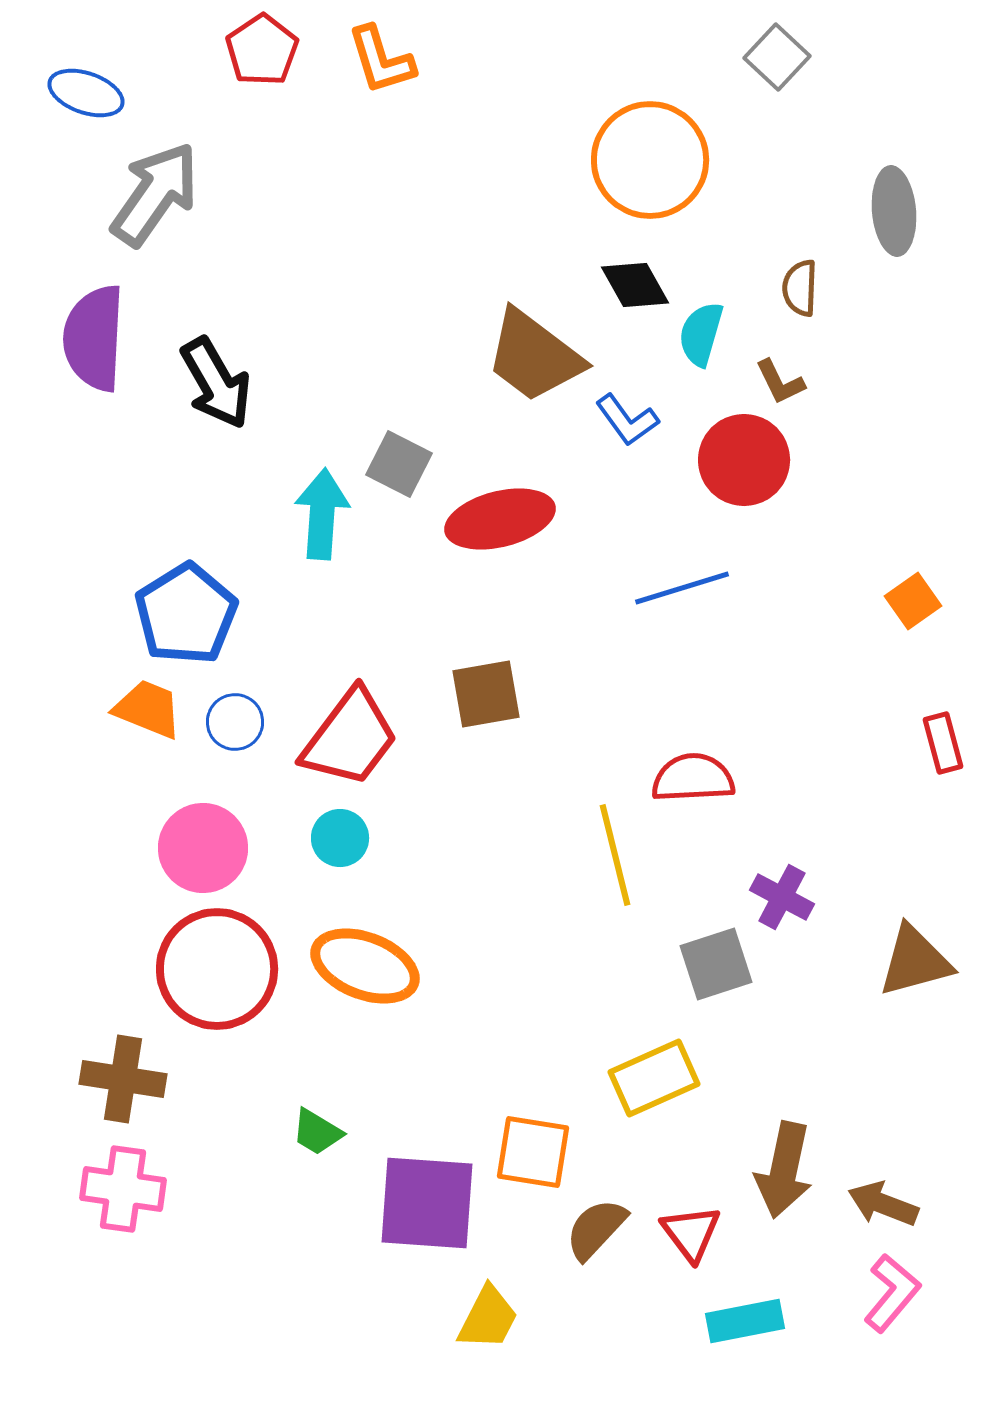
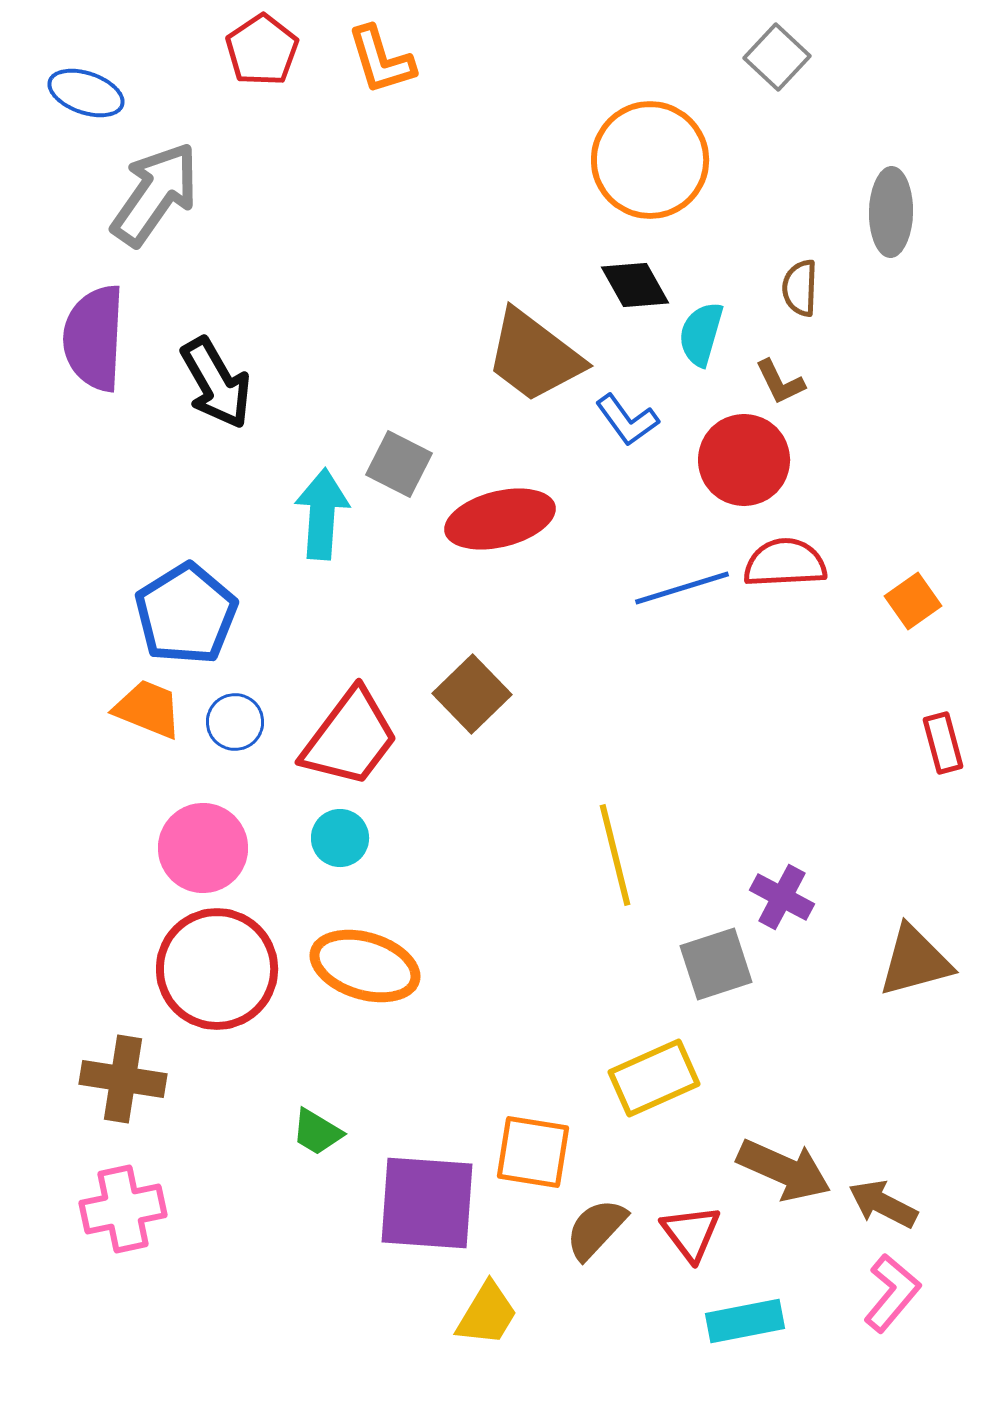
gray ellipse at (894, 211): moved 3 px left, 1 px down; rotated 6 degrees clockwise
brown square at (486, 694): moved 14 px left; rotated 34 degrees counterclockwise
red semicircle at (693, 778): moved 92 px right, 215 px up
orange ellipse at (365, 966): rotated 4 degrees counterclockwise
brown arrow at (784, 1170): rotated 78 degrees counterclockwise
pink cross at (123, 1189): moved 20 px down; rotated 20 degrees counterclockwise
brown arrow at (883, 1204): rotated 6 degrees clockwise
yellow trapezoid at (488, 1318): moved 1 px left, 4 px up; rotated 4 degrees clockwise
